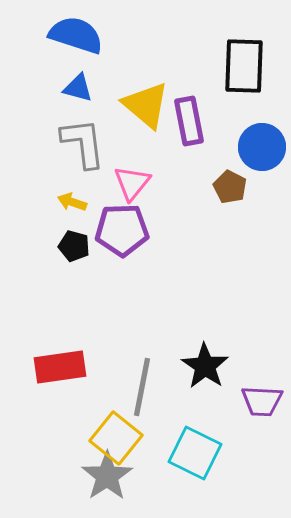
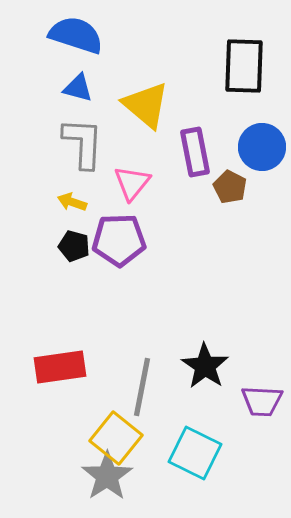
purple rectangle: moved 6 px right, 31 px down
gray L-shape: rotated 10 degrees clockwise
purple pentagon: moved 3 px left, 10 px down
